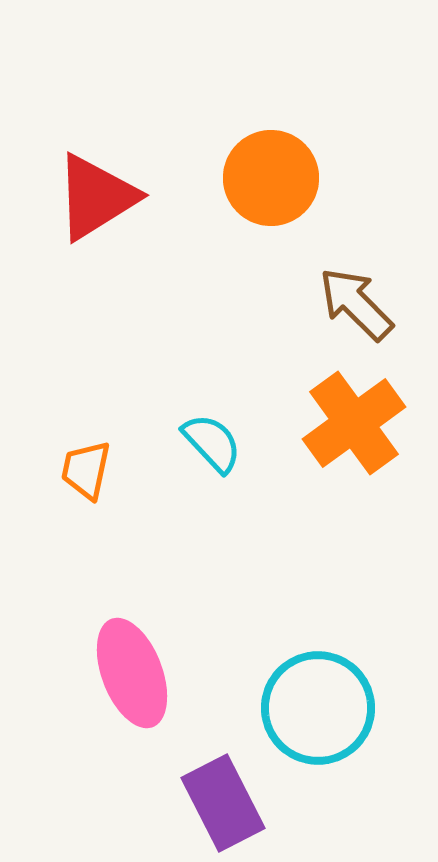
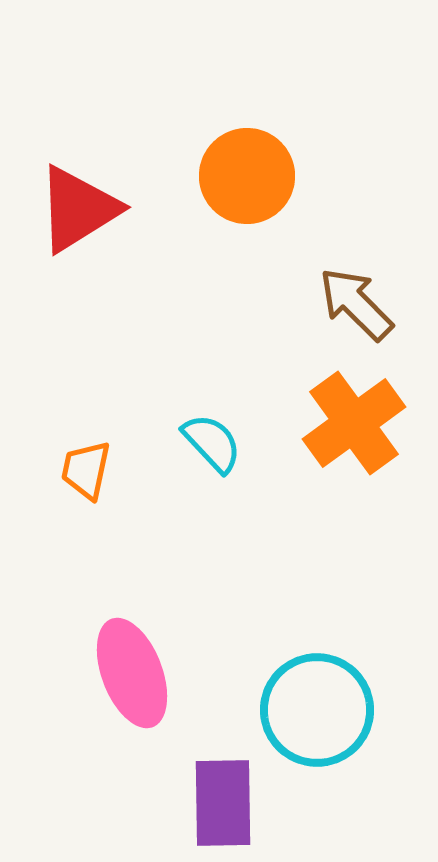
orange circle: moved 24 px left, 2 px up
red triangle: moved 18 px left, 12 px down
cyan circle: moved 1 px left, 2 px down
purple rectangle: rotated 26 degrees clockwise
